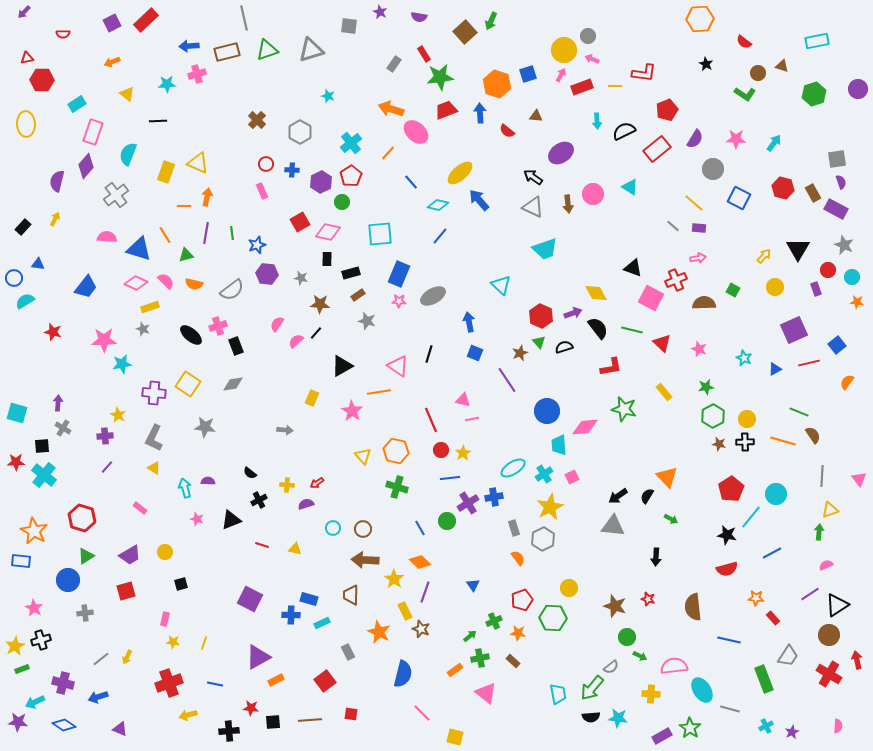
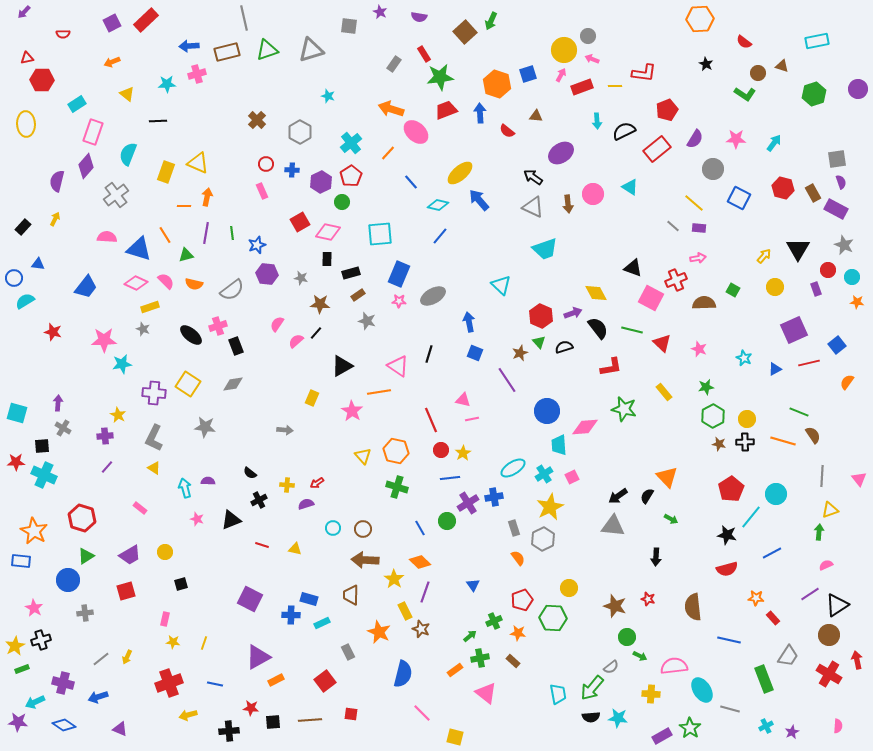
cyan cross at (44, 475): rotated 15 degrees counterclockwise
